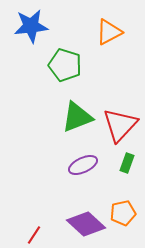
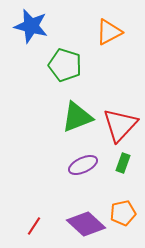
blue star: rotated 20 degrees clockwise
green rectangle: moved 4 px left
red line: moved 9 px up
